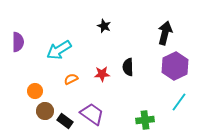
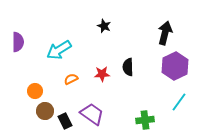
black rectangle: rotated 28 degrees clockwise
